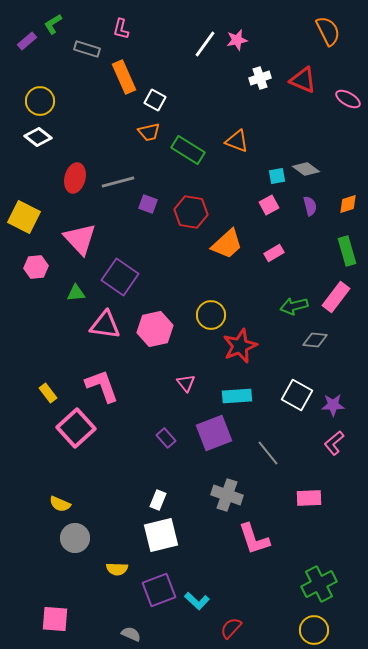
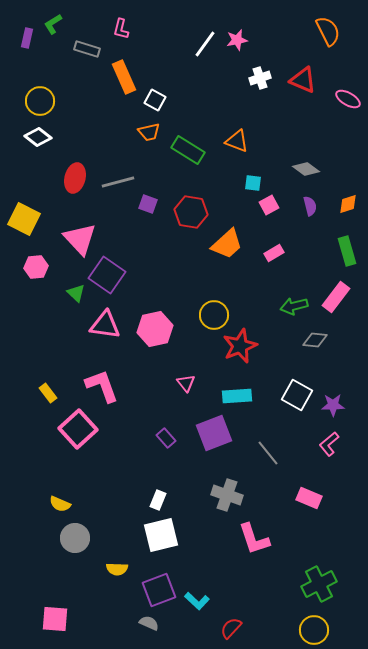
purple rectangle at (27, 41): moved 3 px up; rotated 36 degrees counterclockwise
cyan square at (277, 176): moved 24 px left, 7 px down; rotated 18 degrees clockwise
yellow square at (24, 217): moved 2 px down
purple square at (120, 277): moved 13 px left, 2 px up
green triangle at (76, 293): rotated 48 degrees clockwise
yellow circle at (211, 315): moved 3 px right
pink square at (76, 428): moved 2 px right, 1 px down
pink L-shape at (334, 443): moved 5 px left, 1 px down
pink rectangle at (309, 498): rotated 25 degrees clockwise
gray semicircle at (131, 634): moved 18 px right, 11 px up
